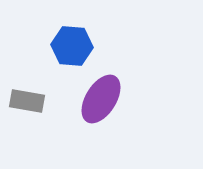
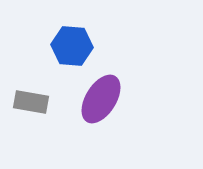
gray rectangle: moved 4 px right, 1 px down
